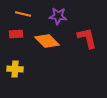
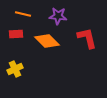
yellow cross: rotated 28 degrees counterclockwise
